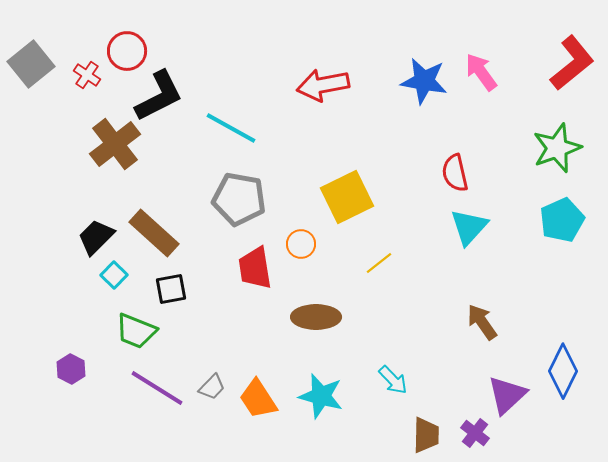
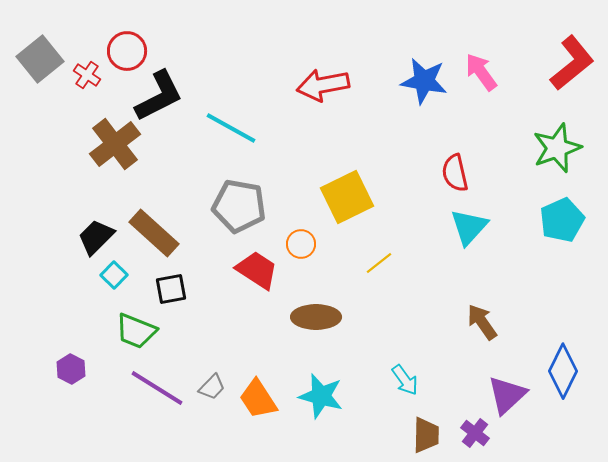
gray square: moved 9 px right, 5 px up
gray pentagon: moved 7 px down
red trapezoid: moved 2 px right, 2 px down; rotated 132 degrees clockwise
cyan arrow: moved 12 px right; rotated 8 degrees clockwise
